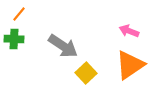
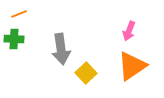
orange line: rotated 28 degrees clockwise
pink arrow: rotated 90 degrees counterclockwise
gray arrow: moved 2 px left, 3 px down; rotated 48 degrees clockwise
orange triangle: moved 2 px right, 1 px down
